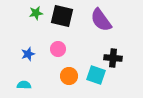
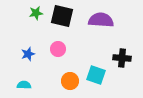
purple semicircle: rotated 130 degrees clockwise
black cross: moved 9 px right
orange circle: moved 1 px right, 5 px down
